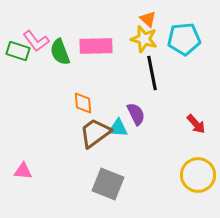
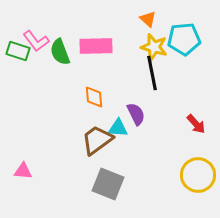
yellow star: moved 10 px right, 8 px down
orange diamond: moved 11 px right, 6 px up
brown trapezoid: moved 2 px right, 7 px down
